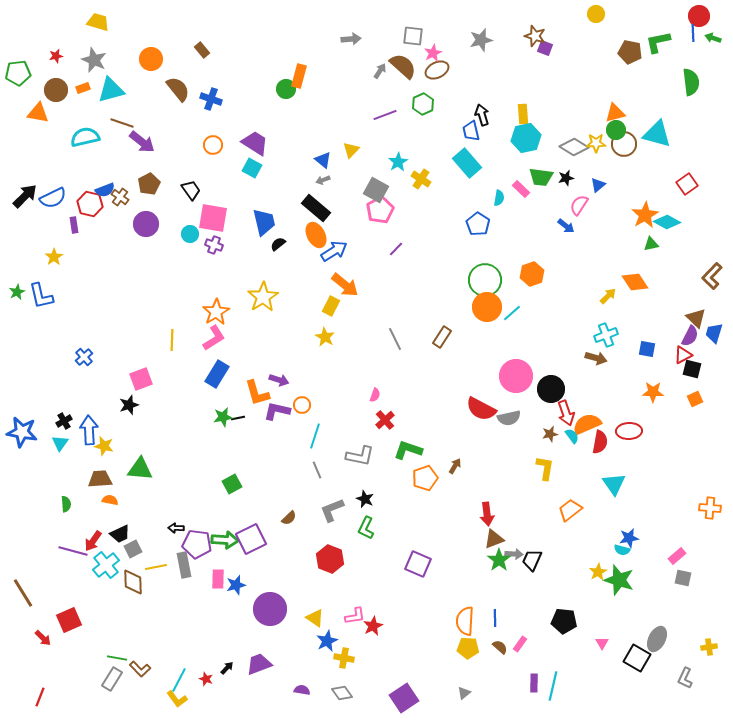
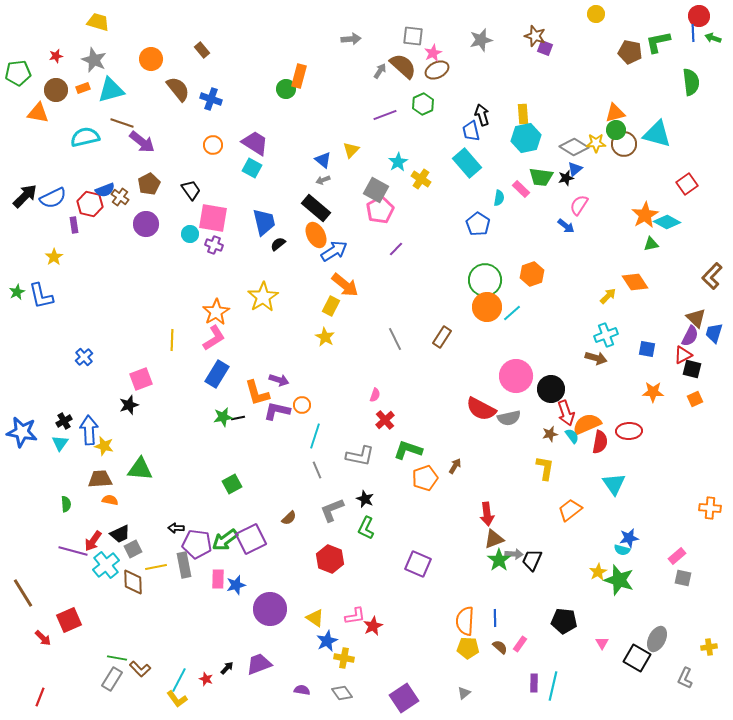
blue triangle at (598, 185): moved 23 px left, 16 px up
green arrow at (225, 540): rotated 140 degrees clockwise
